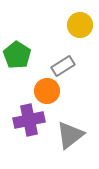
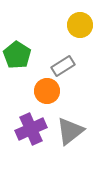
purple cross: moved 2 px right, 9 px down; rotated 12 degrees counterclockwise
gray triangle: moved 4 px up
